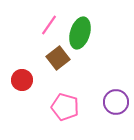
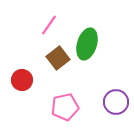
green ellipse: moved 7 px right, 11 px down
pink pentagon: rotated 28 degrees counterclockwise
